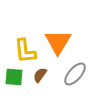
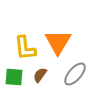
yellow L-shape: moved 3 px up
